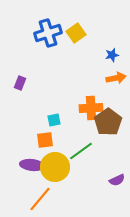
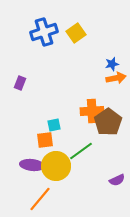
blue cross: moved 4 px left, 1 px up
blue star: moved 9 px down
orange cross: moved 1 px right, 3 px down
cyan square: moved 5 px down
yellow circle: moved 1 px right, 1 px up
